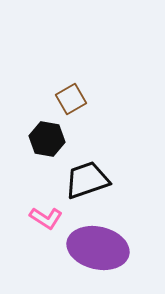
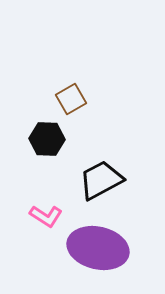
black hexagon: rotated 8 degrees counterclockwise
black trapezoid: moved 14 px right; rotated 9 degrees counterclockwise
pink L-shape: moved 2 px up
